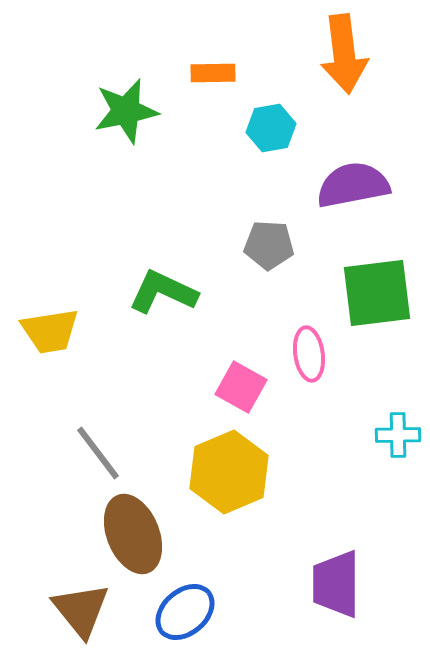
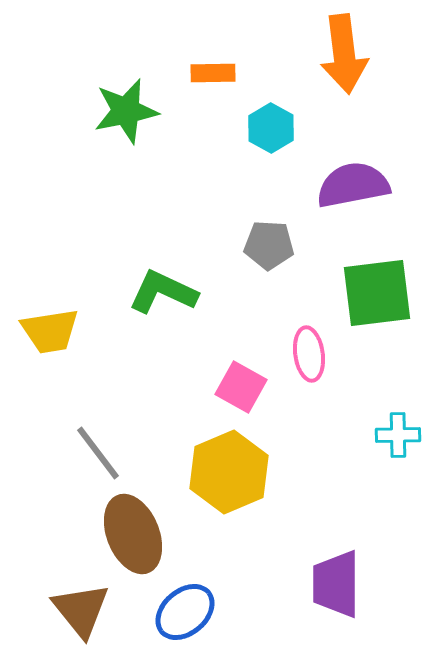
cyan hexagon: rotated 21 degrees counterclockwise
